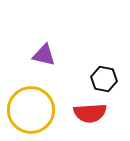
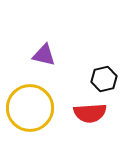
black hexagon: rotated 25 degrees counterclockwise
yellow circle: moved 1 px left, 2 px up
